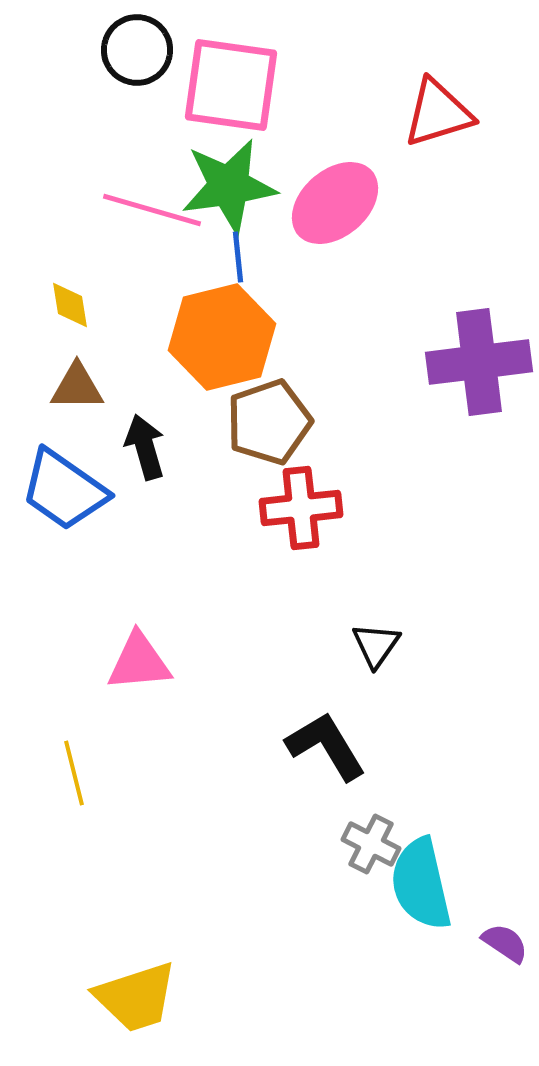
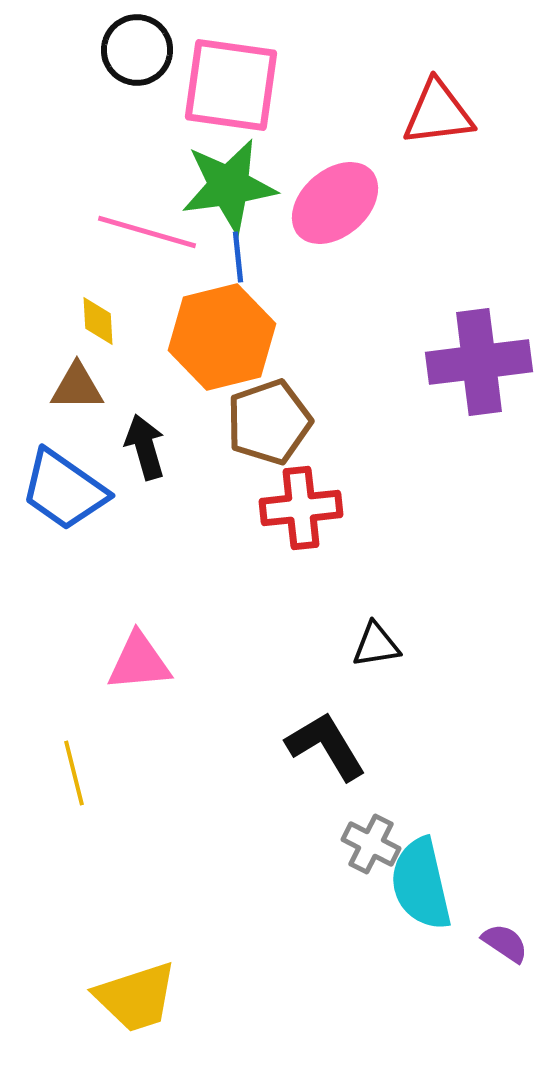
red triangle: rotated 10 degrees clockwise
pink line: moved 5 px left, 22 px down
yellow diamond: moved 28 px right, 16 px down; rotated 6 degrees clockwise
black triangle: rotated 46 degrees clockwise
